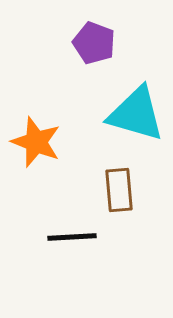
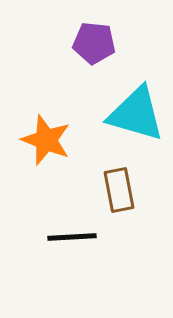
purple pentagon: rotated 15 degrees counterclockwise
orange star: moved 10 px right, 2 px up
brown rectangle: rotated 6 degrees counterclockwise
